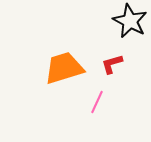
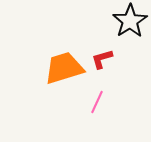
black star: rotated 12 degrees clockwise
red L-shape: moved 10 px left, 5 px up
